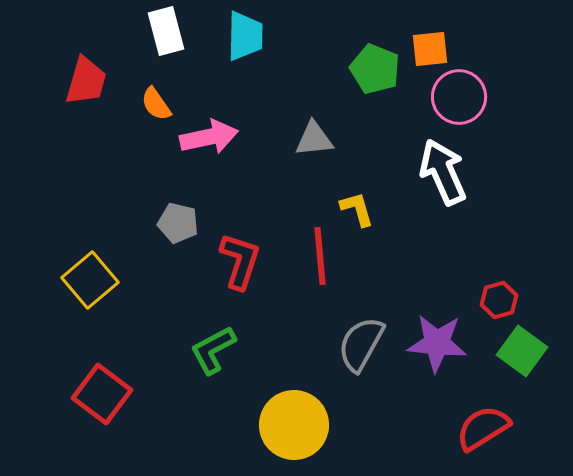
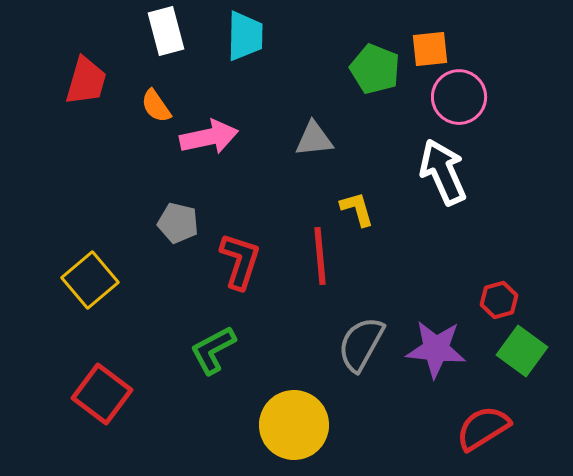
orange semicircle: moved 2 px down
purple star: moved 1 px left, 6 px down
